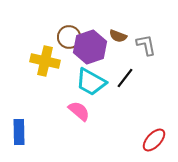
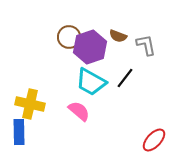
yellow cross: moved 15 px left, 43 px down
